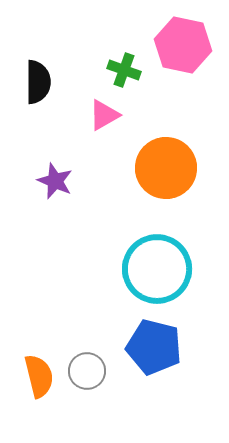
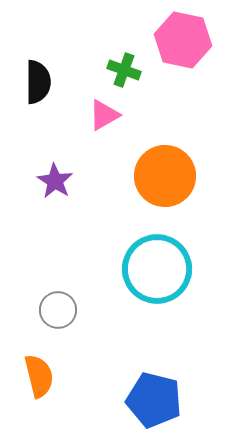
pink hexagon: moved 5 px up
orange circle: moved 1 px left, 8 px down
purple star: rotated 9 degrees clockwise
blue pentagon: moved 53 px down
gray circle: moved 29 px left, 61 px up
